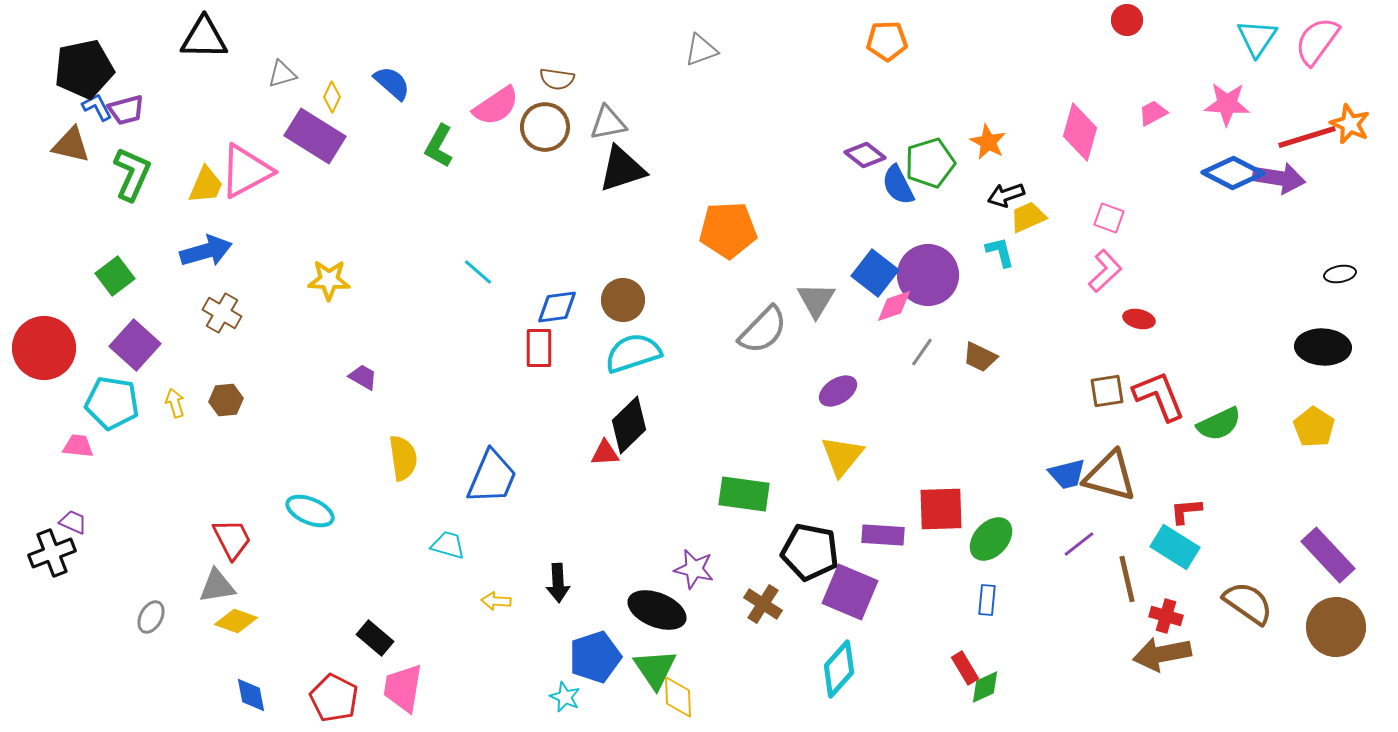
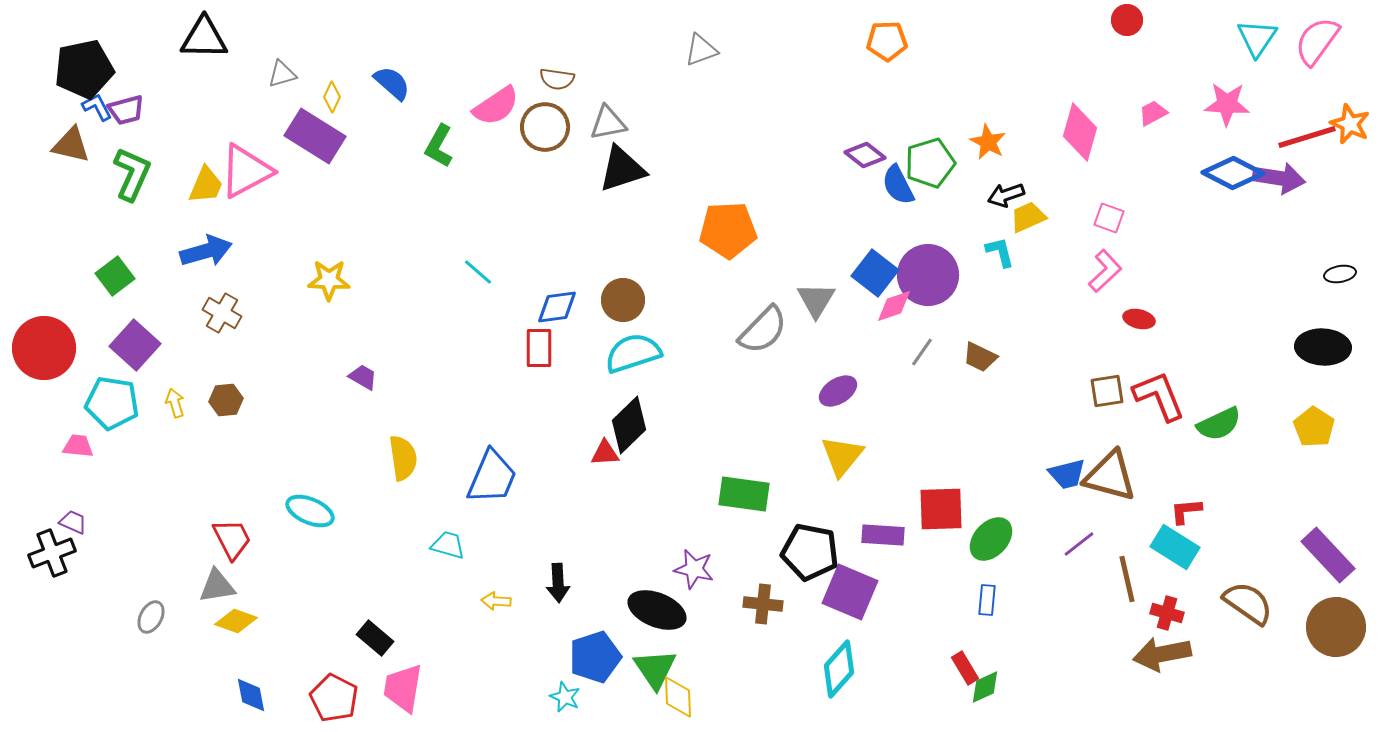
brown cross at (763, 604): rotated 27 degrees counterclockwise
red cross at (1166, 616): moved 1 px right, 3 px up
